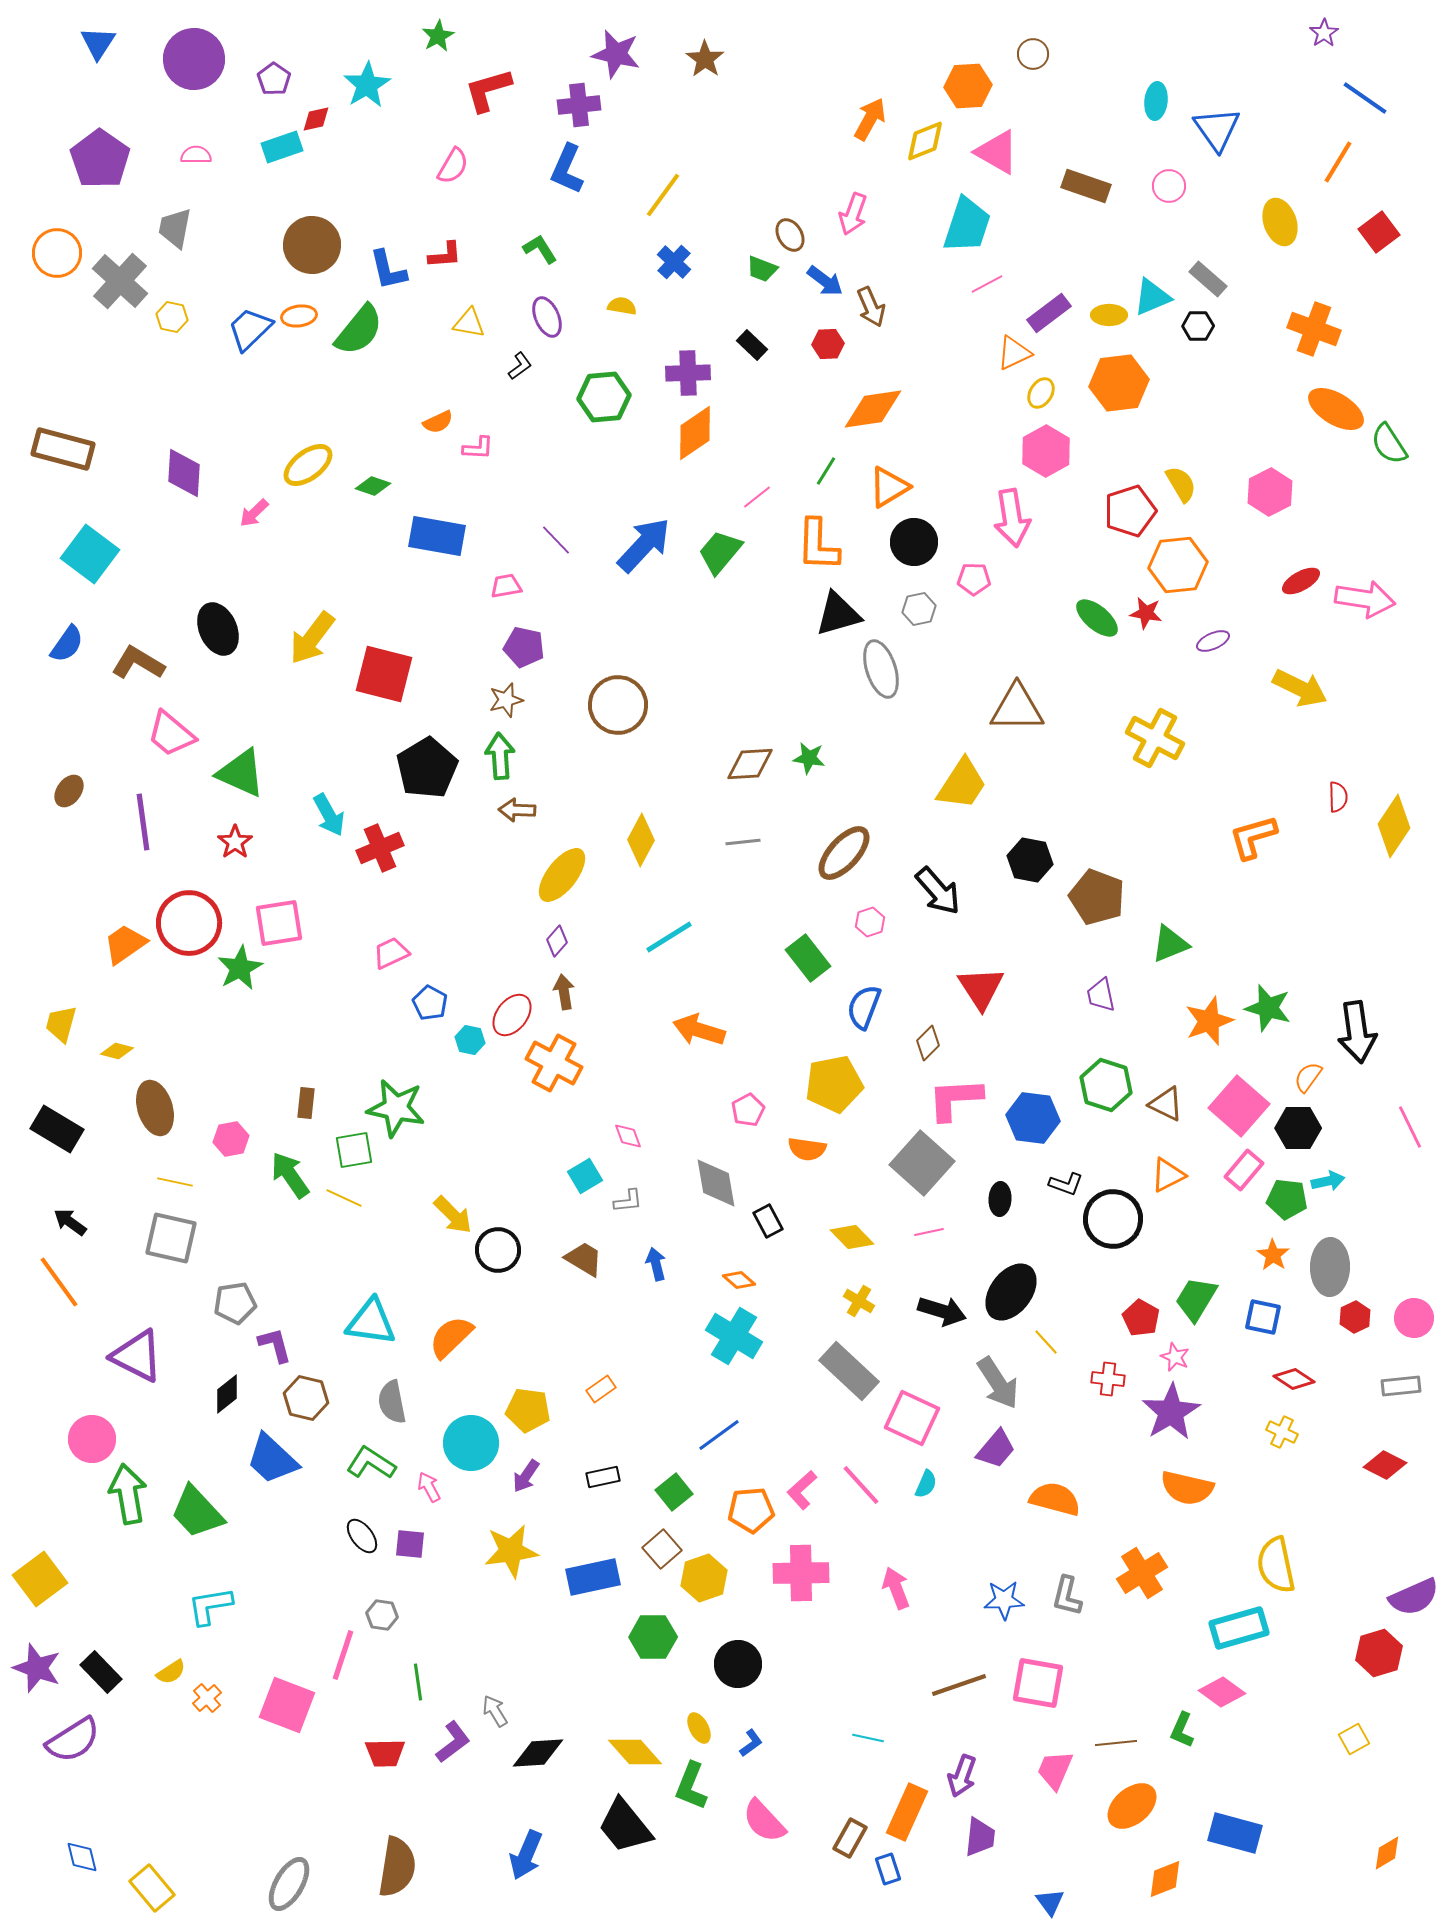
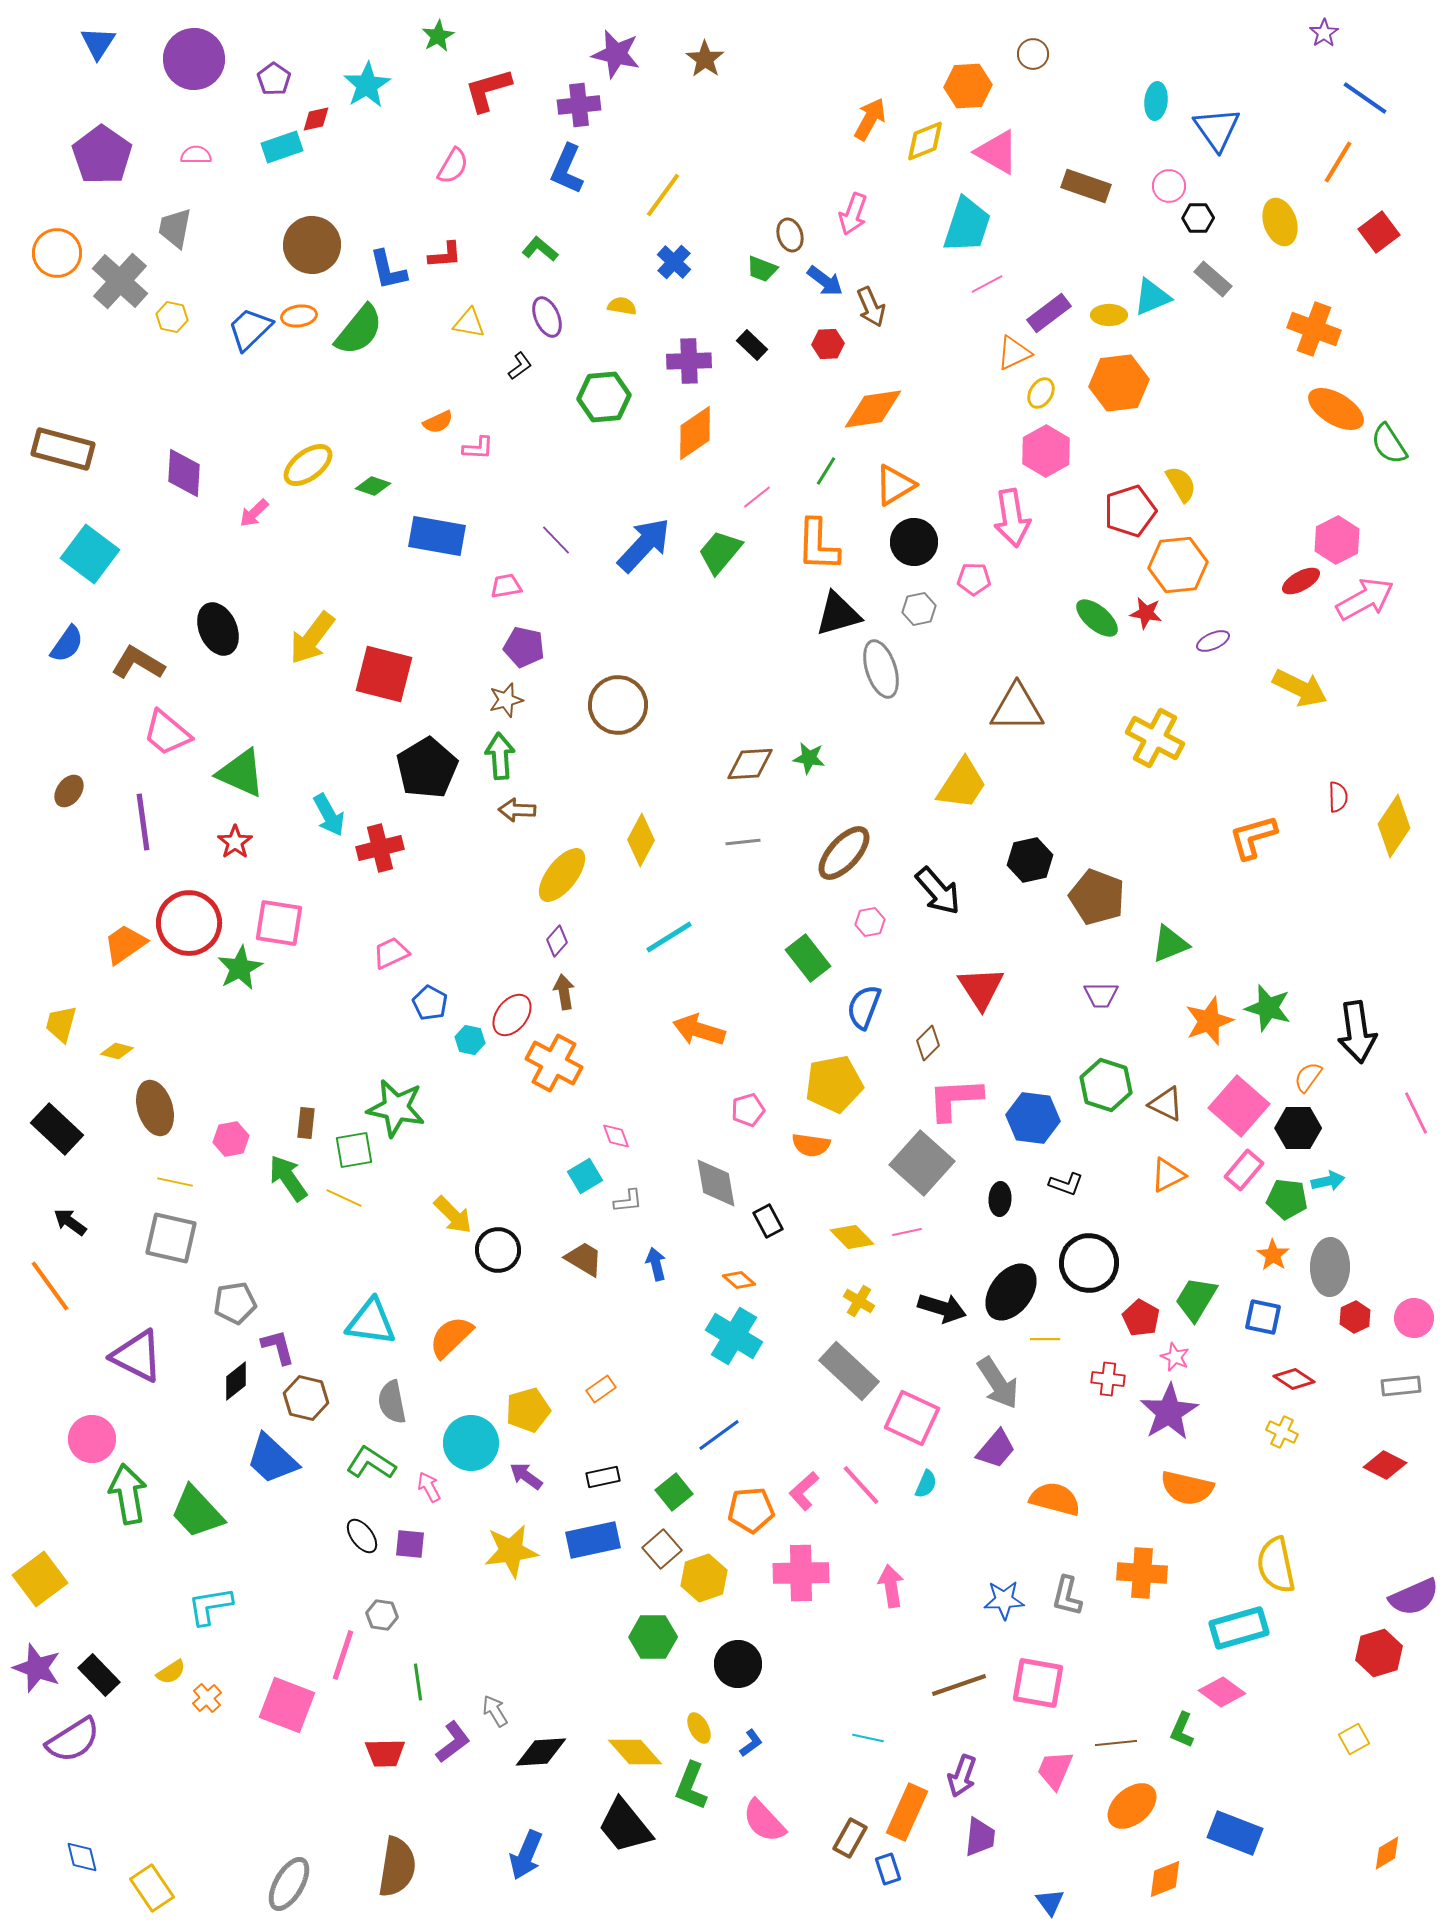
purple pentagon at (100, 159): moved 2 px right, 4 px up
brown ellipse at (790, 235): rotated 12 degrees clockwise
green L-shape at (540, 249): rotated 18 degrees counterclockwise
gray rectangle at (1208, 279): moved 5 px right
black hexagon at (1198, 326): moved 108 px up
purple cross at (688, 373): moved 1 px right, 12 px up
orange triangle at (889, 487): moved 6 px right, 2 px up
pink hexagon at (1270, 492): moved 67 px right, 48 px down
pink arrow at (1365, 599): rotated 38 degrees counterclockwise
pink trapezoid at (171, 734): moved 4 px left, 1 px up
red cross at (380, 848): rotated 9 degrees clockwise
black hexagon at (1030, 860): rotated 24 degrees counterclockwise
pink hexagon at (870, 922): rotated 8 degrees clockwise
pink square at (279, 923): rotated 18 degrees clockwise
purple trapezoid at (1101, 995): rotated 78 degrees counterclockwise
brown rectangle at (306, 1103): moved 20 px down
pink pentagon at (748, 1110): rotated 12 degrees clockwise
pink line at (1410, 1127): moved 6 px right, 14 px up
black rectangle at (57, 1129): rotated 12 degrees clockwise
pink diamond at (628, 1136): moved 12 px left
orange semicircle at (807, 1149): moved 4 px right, 4 px up
green arrow at (290, 1175): moved 2 px left, 3 px down
black circle at (1113, 1219): moved 24 px left, 44 px down
pink line at (929, 1232): moved 22 px left
orange line at (59, 1282): moved 9 px left, 4 px down
black arrow at (942, 1311): moved 3 px up
yellow line at (1046, 1342): moved 1 px left, 3 px up; rotated 48 degrees counterclockwise
purple L-shape at (275, 1345): moved 3 px right, 2 px down
black diamond at (227, 1394): moved 9 px right, 13 px up
yellow pentagon at (528, 1410): rotated 24 degrees counterclockwise
purple star at (1171, 1412): moved 2 px left
purple arrow at (526, 1476): rotated 92 degrees clockwise
pink L-shape at (802, 1490): moved 2 px right, 1 px down
orange cross at (1142, 1573): rotated 36 degrees clockwise
blue rectangle at (593, 1577): moved 37 px up
pink arrow at (896, 1588): moved 5 px left, 2 px up; rotated 12 degrees clockwise
black rectangle at (101, 1672): moved 2 px left, 3 px down
black diamond at (538, 1753): moved 3 px right, 1 px up
blue rectangle at (1235, 1833): rotated 6 degrees clockwise
yellow rectangle at (152, 1888): rotated 6 degrees clockwise
